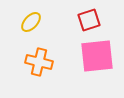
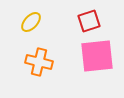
red square: moved 1 px down
